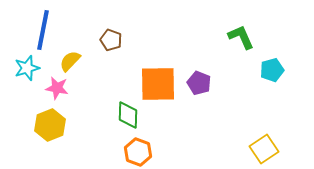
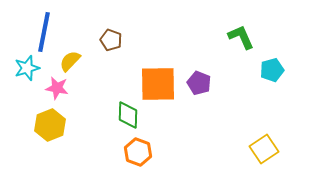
blue line: moved 1 px right, 2 px down
